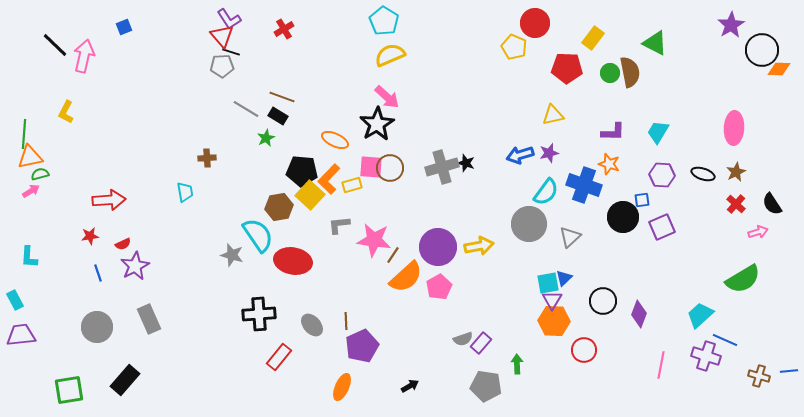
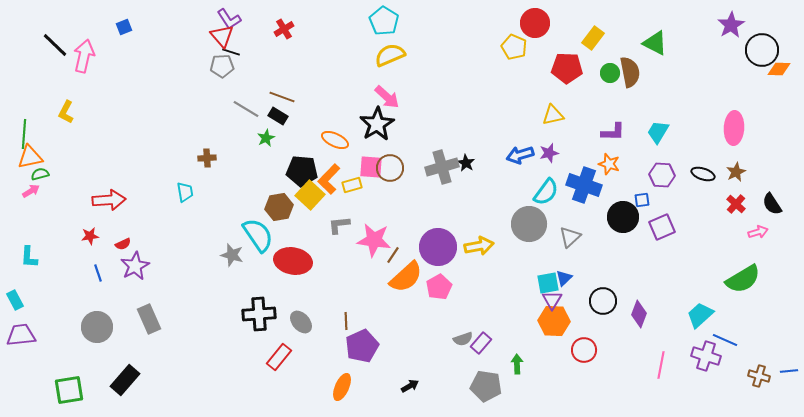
black star at (466, 163): rotated 12 degrees clockwise
gray ellipse at (312, 325): moved 11 px left, 3 px up
